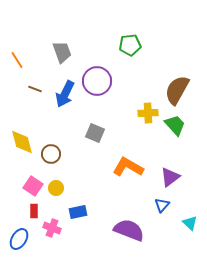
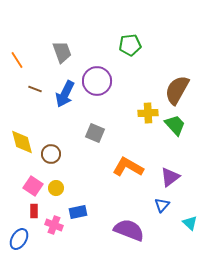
pink cross: moved 2 px right, 3 px up
